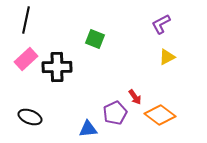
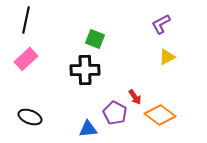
black cross: moved 28 px right, 3 px down
purple pentagon: rotated 20 degrees counterclockwise
